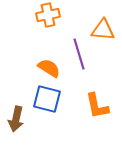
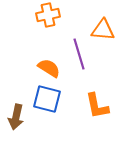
brown arrow: moved 2 px up
